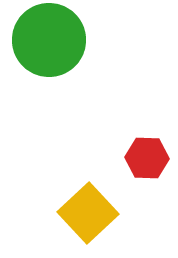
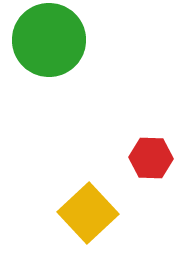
red hexagon: moved 4 px right
